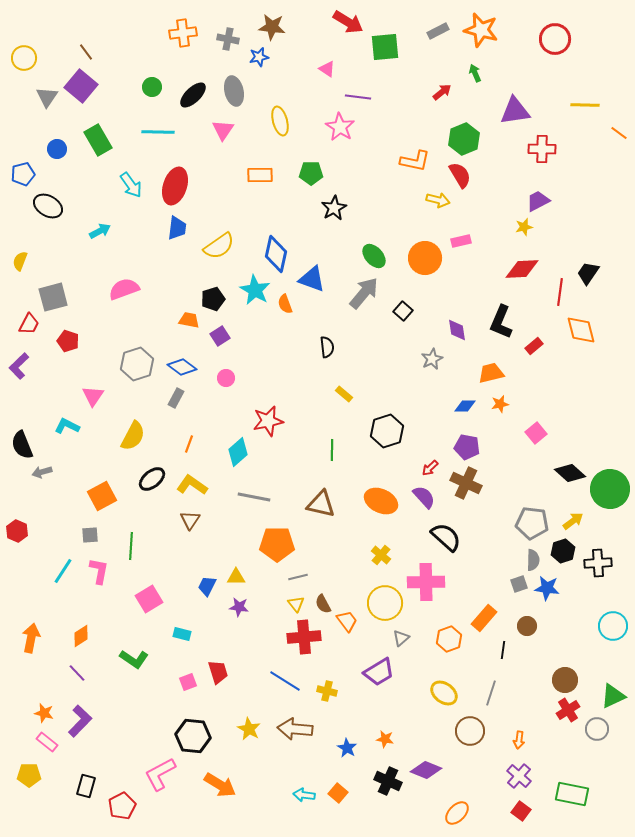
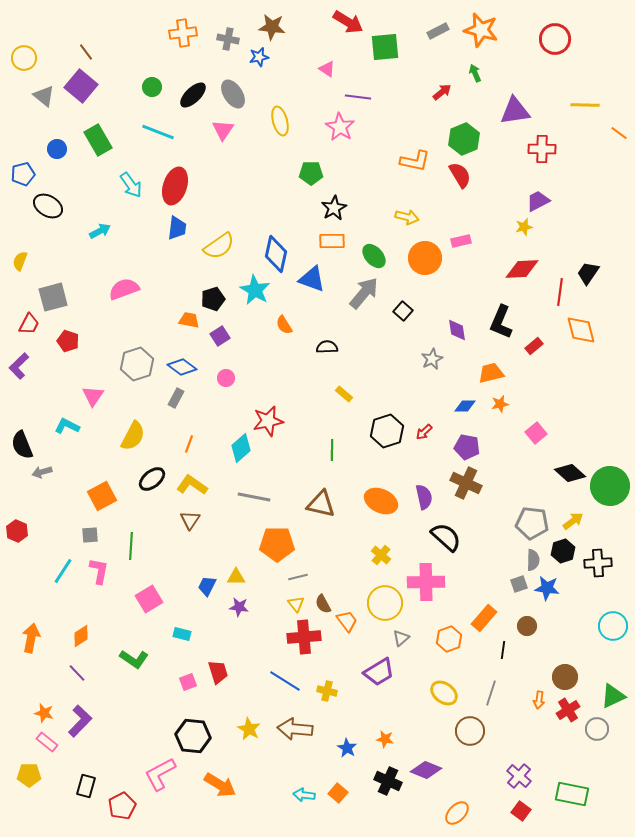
gray ellipse at (234, 91): moved 1 px left, 3 px down; rotated 20 degrees counterclockwise
gray triangle at (47, 97): moved 3 px left, 1 px up; rotated 25 degrees counterclockwise
cyan line at (158, 132): rotated 20 degrees clockwise
orange rectangle at (260, 175): moved 72 px right, 66 px down
yellow arrow at (438, 200): moved 31 px left, 17 px down
orange semicircle at (285, 304): moved 1 px left, 21 px down; rotated 12 degrees counterclockwise
black semicircle at (327, 347): rotated 85 degrees counterclockwise
cyan diamond at (238, 452): moved 3 px right, 4 px up
red arrow at (430, 468): moved 6 px left, 36 px up
green circle at (610, 489): moved 3 px up
purple semicircle at (424, 497): rotated 30 degrees clockwise
brown circle at (565, 680): moved 3 px up
orange arrow at (519, 740): moved 20 px right, 40 px up
